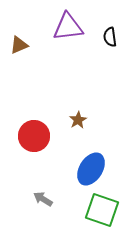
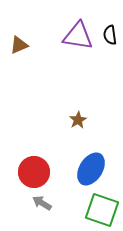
purple triangle: moved 10 px right, 9 px down; rotated 16 degrees clockwise
black semicircle: moved 2 px up
red circle: moved 36 px down
gray arrow: moved 1 px left, 4 px down
